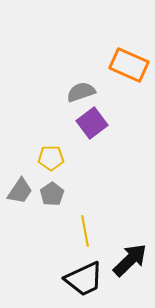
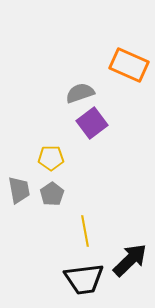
gray semicircle: moved 1 px left, 1 px down
gray trapezoid: moved 1 px left, 1 px up; rotated 44 degrees counterclockwise
black trapezoid: rotated 18 degrees clockwise
